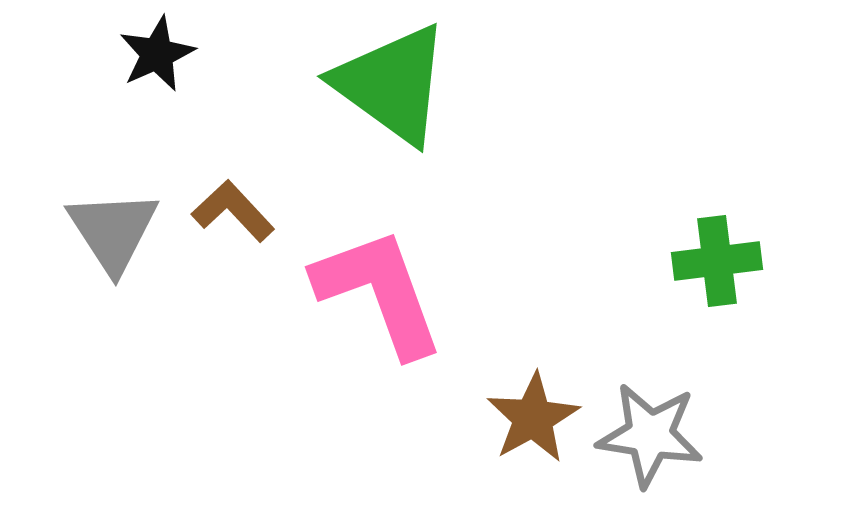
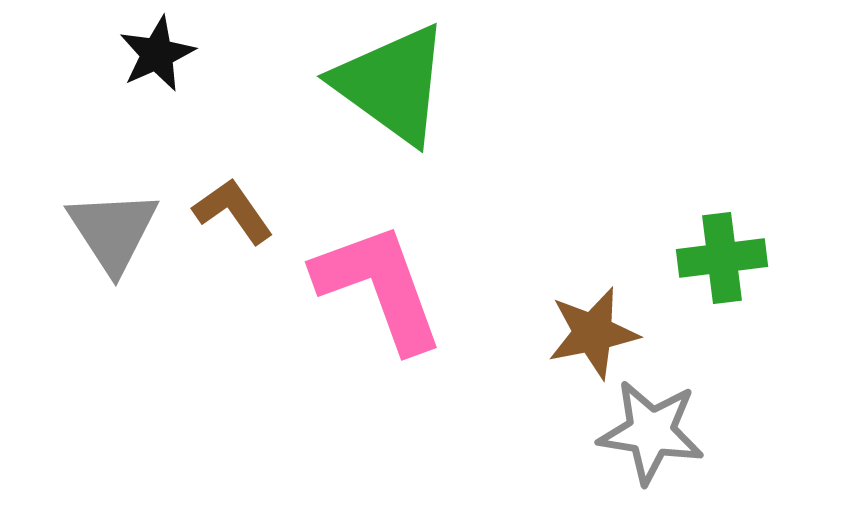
brown L-shape: rotated 8 degrees clockwise
green cross: moved 5 px right, 3 px up
pink L-shape: moved 5 px up
brown star: moved 60 px right, 85 px up; rotated 18 degrees clockwise
gray star: moved 1 px right, 3 px up
